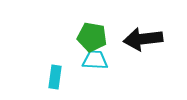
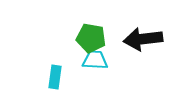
green pentagon: moved 1 px left, 1 px down
